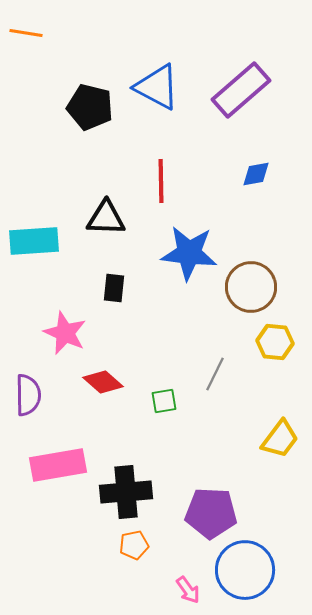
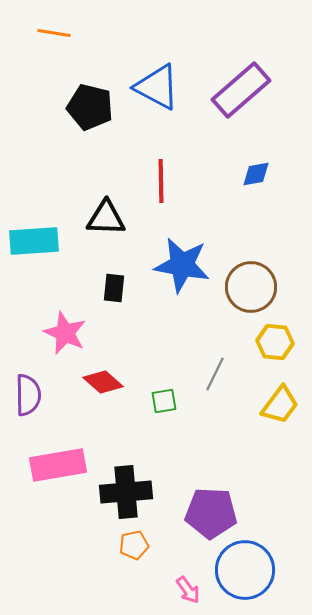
orange line: moved 28 px right
blue star: moved 7 px left, 12 px down; rotated 4 degrees clockwise
yellow trapezoid: moved 34 px up
